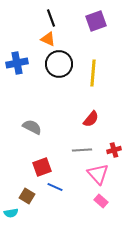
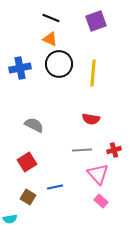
black line: rotated 48 degrees counterclockwise
orange triangle: moved 2 px right
blue cross: moved 3 px right, 5 px down
red semicircle: rotated 60 degrees clockwise
gray semicircle: moved 2 px right, 2 px up
red square: moved 15 px left, 5 px up; rotated 12 degrees counterclockwise
blue line: rotated 35 degrees counterclockwise
brown square: moved 1 px right, 1 px down
cyan semicircle: moved 1 px left, 6 px down
